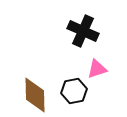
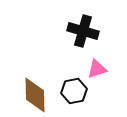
black cross: rotated 8 degrees counterclockwise
